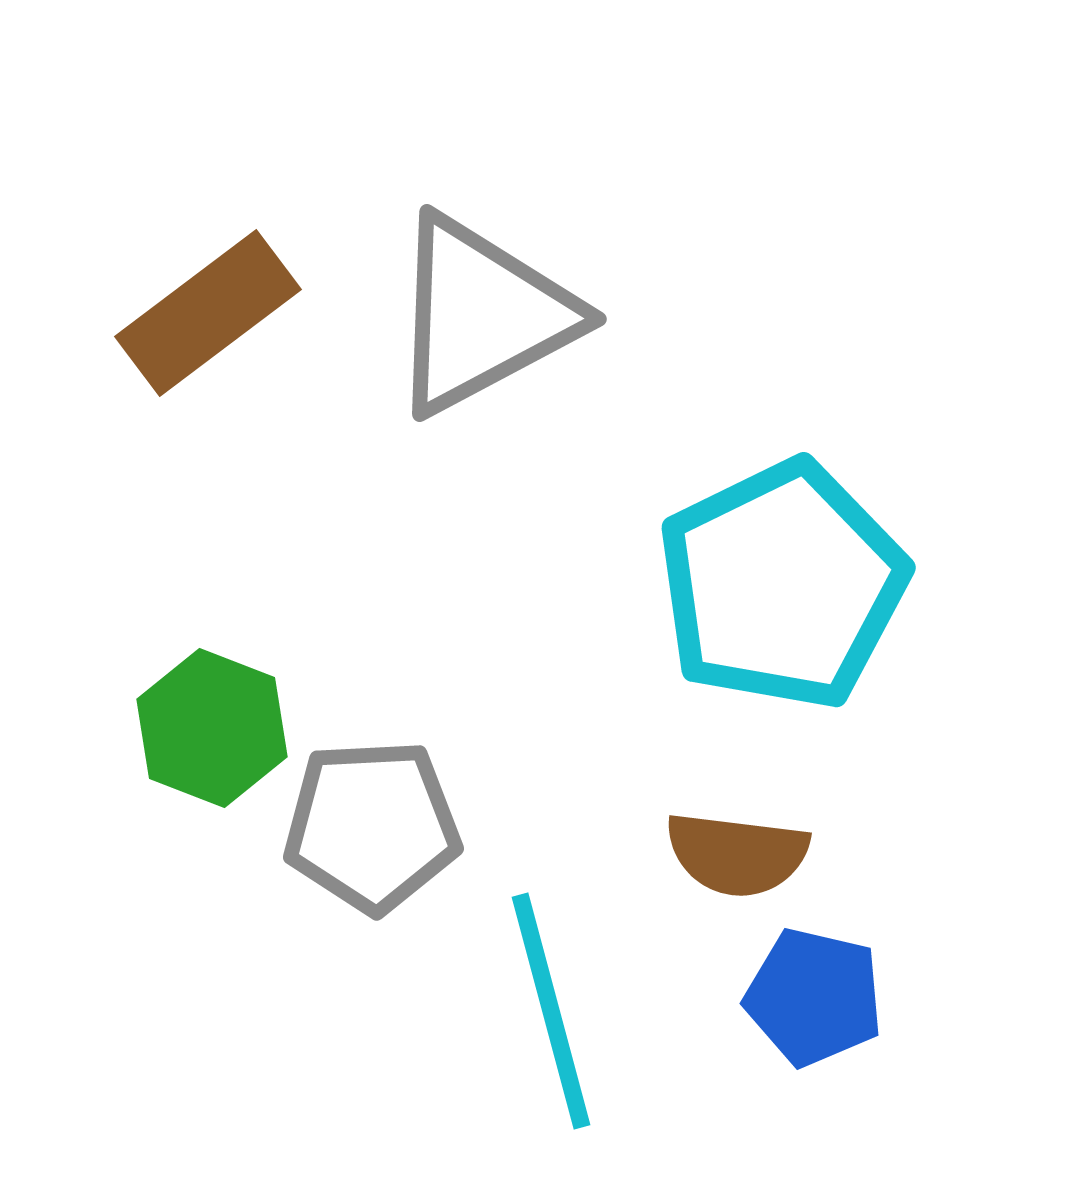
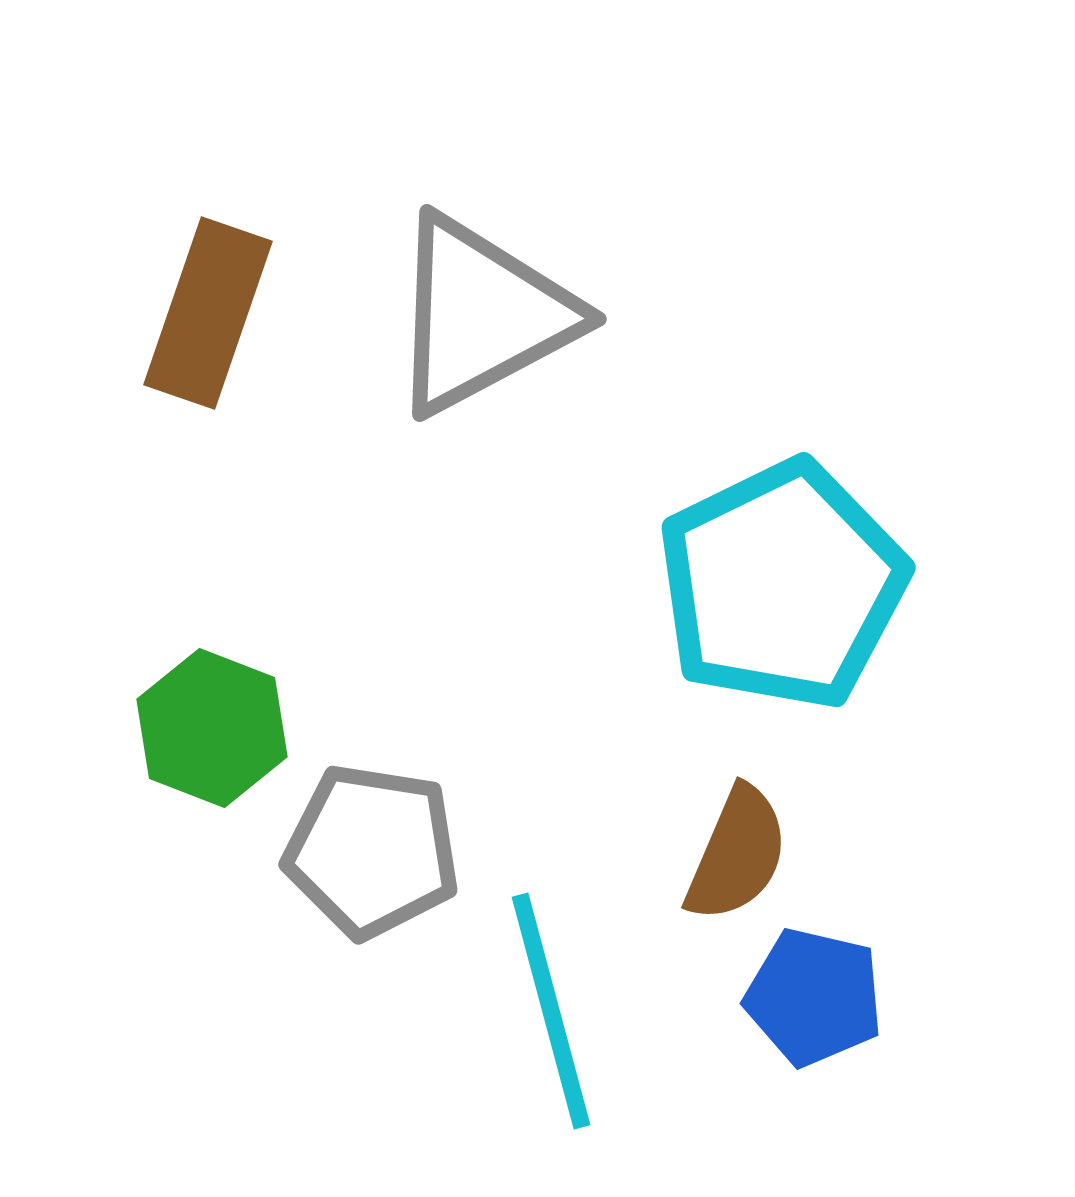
brown rectangle: rotated 34 degrees counterclockwise
gray pentagon: moved 25 px down; rotated 12 degrees clockwise
brown semicircle: rotated 74 degrees counterclockwise
